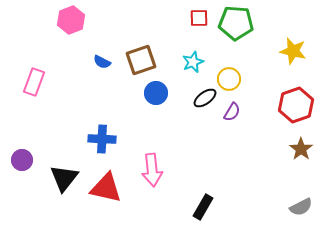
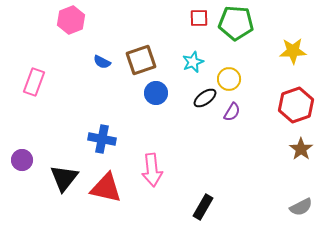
yellow star: rotated 16 degrees counterclockwise
blue cross: rotated 8 degrees clockwise
